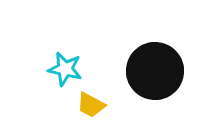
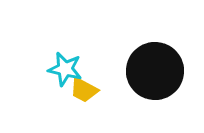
yellow trapezoid: moved 7 px left, 15 px up
